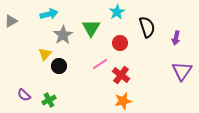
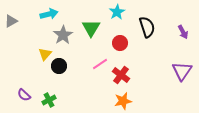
purple arrow: moved 7 px right, 6 px up; rotated 40 degrees counterclockwise
